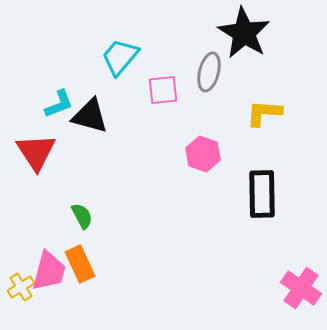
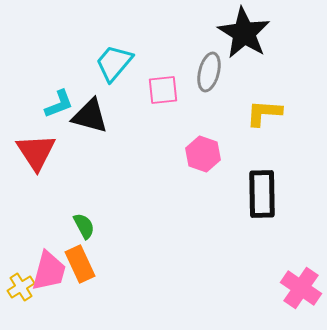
cyan trapezoid: moved 6 px left, 6 px down
green semicircle: moved 2 px right, 10 px down
